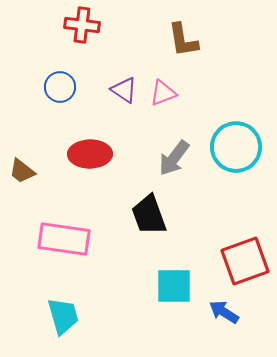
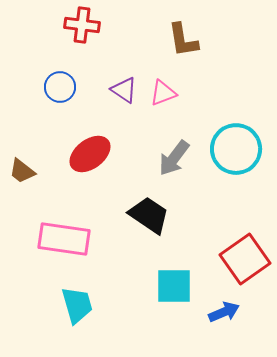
cyan circle: moved 2 px down
red ellipse: rotated 36 degrees counterclockwise
black trapezoid: rotated 144 degrees clockwise
red square: moved 2 px up; rotated 15 degrees counterclockwise
blue arrow: rotated 124 degrees clockwise
cyan trapezoid: moved 14 px right, 11 px up
